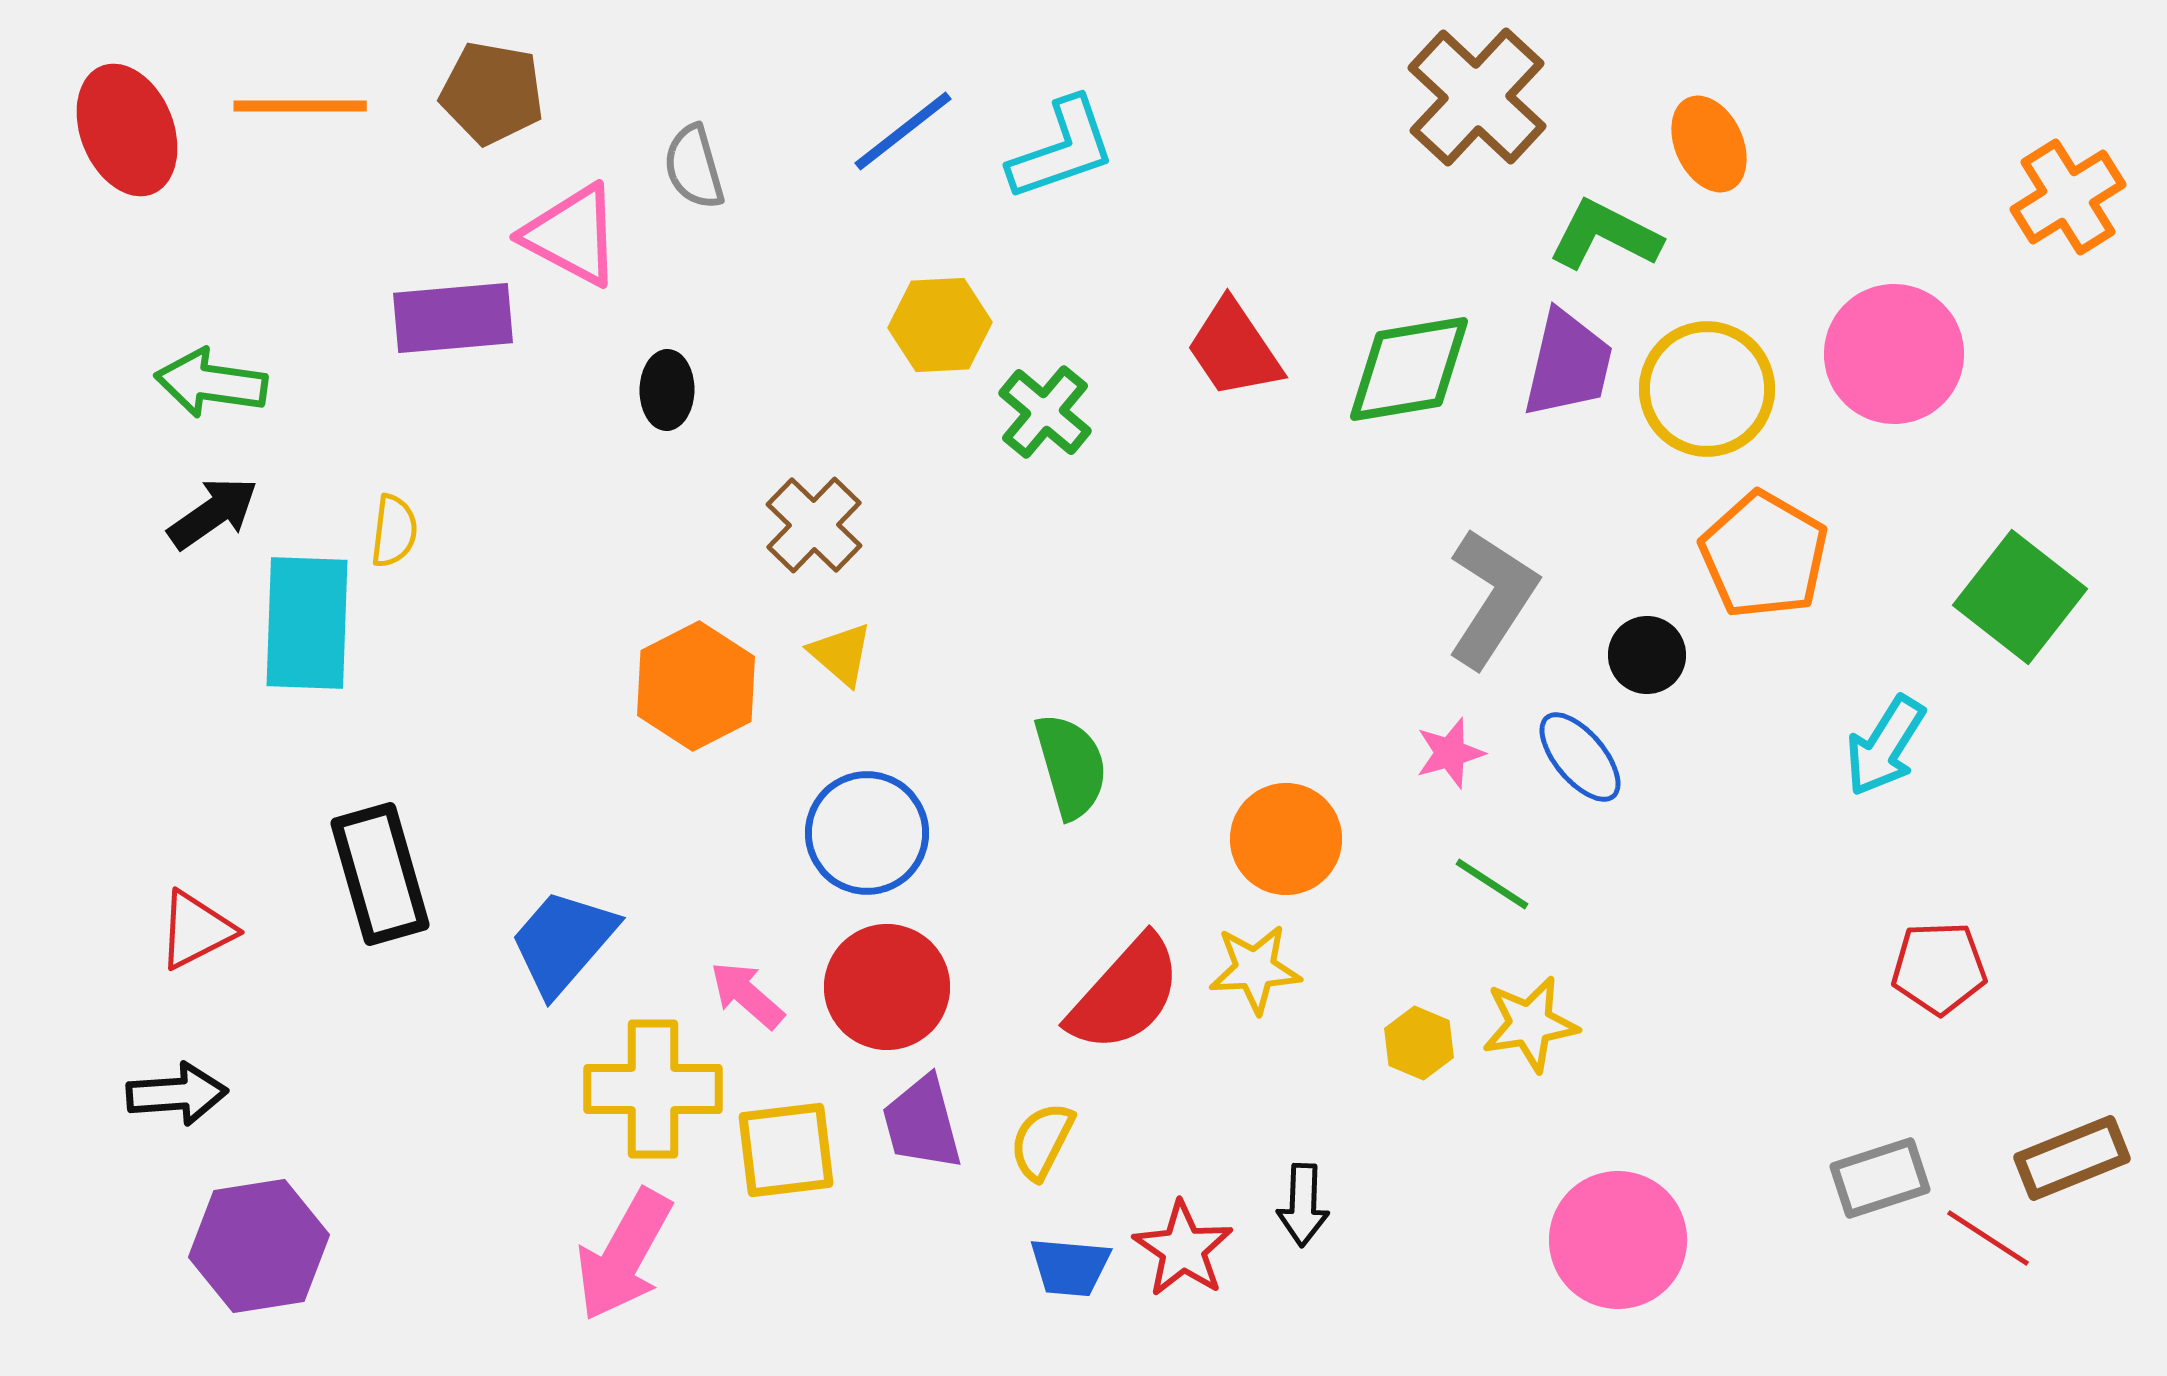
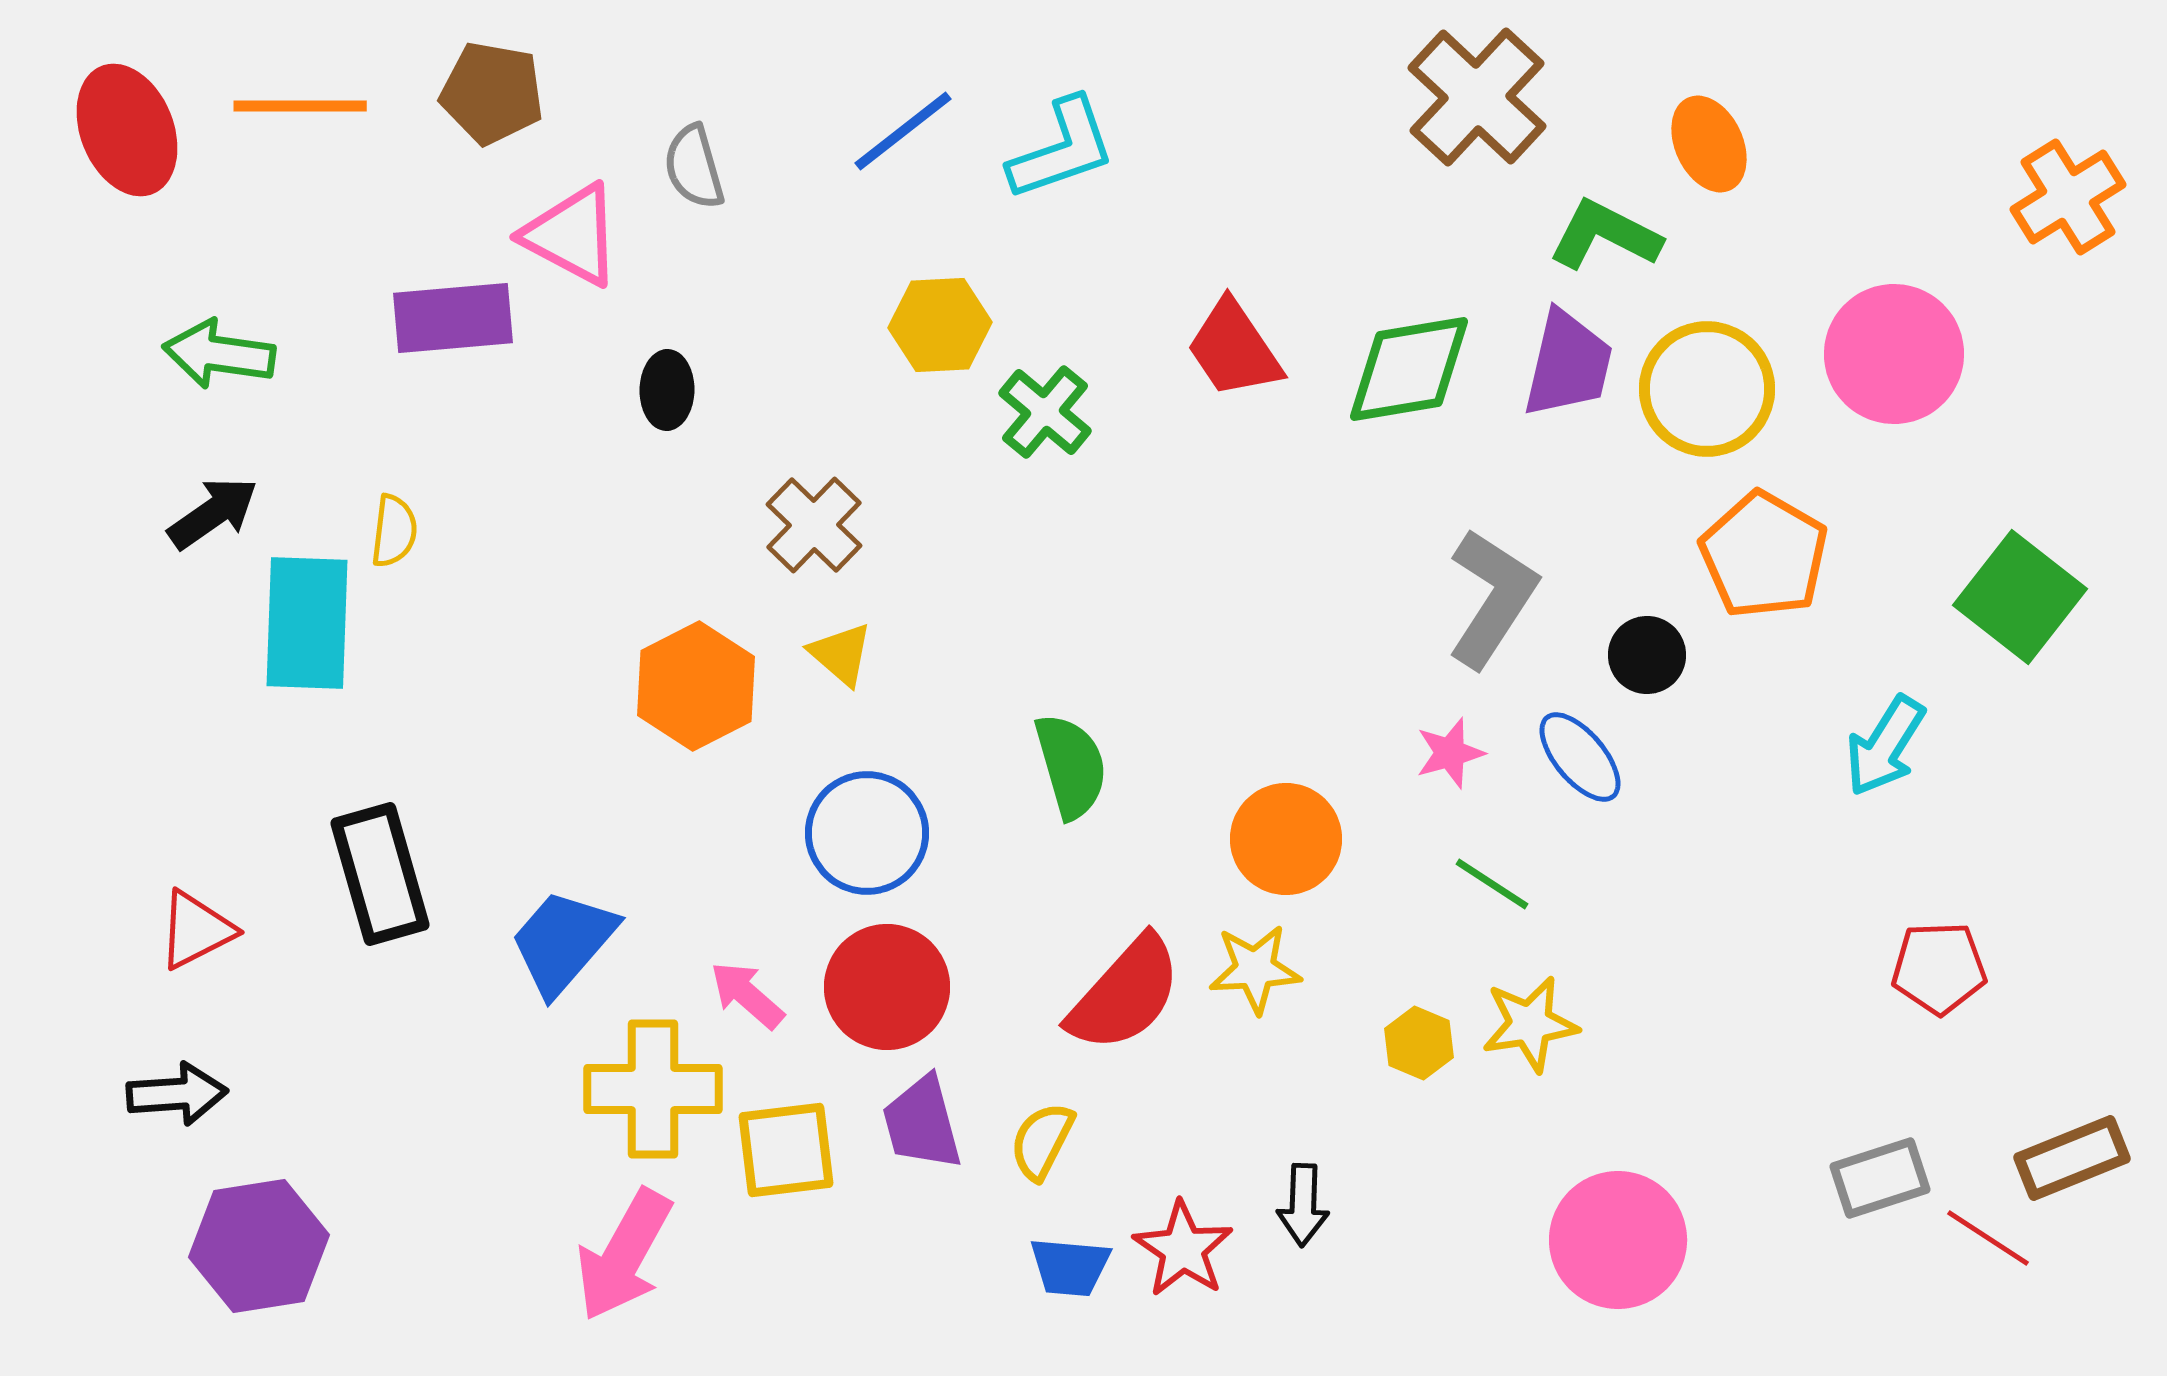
green arrow at (211, 383): moved 8 px right, 29 px up
